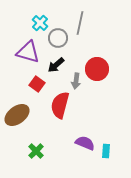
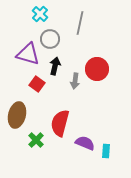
cyan cross: moved 9 px up
gray circle: moved 8 px left, 1 px down
purple triangle: moved 2 px down
black arrow: moved 1 px left, 1 px down; rotated 144 degrees clockwise
gray arrow: moved 1 px left
red semicircle: moved 18 px down
brown ellipse: rotated 40 degrees counterclockwise
green cross: moved 11 px up
